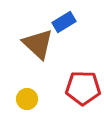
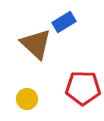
brown triangle: moved 2 px left
